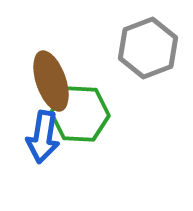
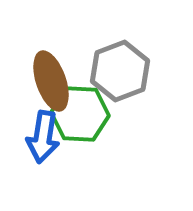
gray hexagon: moved 28 px left, 23 px down
